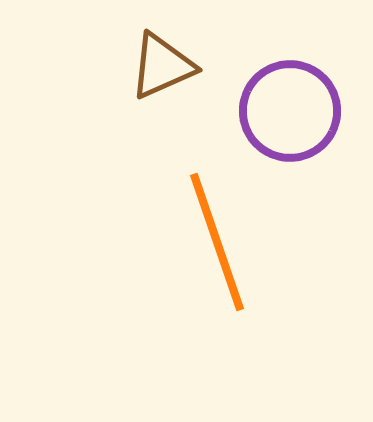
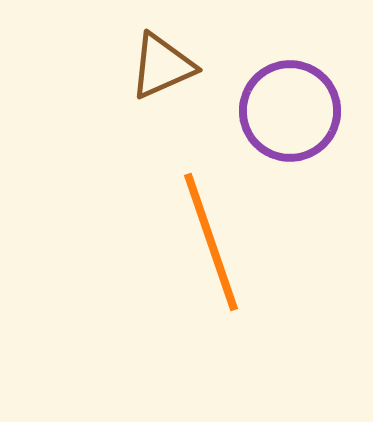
orange line: moved 6 px left
